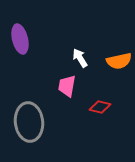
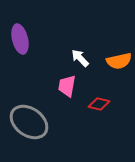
white arrow: rotated 12 degrees counterclockwise
red diamond: moved 1 px left, 3 px up
gray ellipse: rotated 48 degrees counterclockwise
